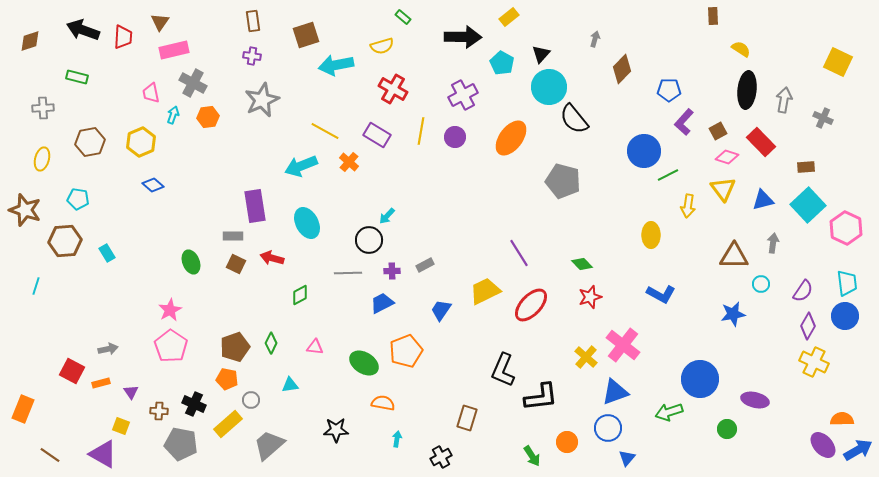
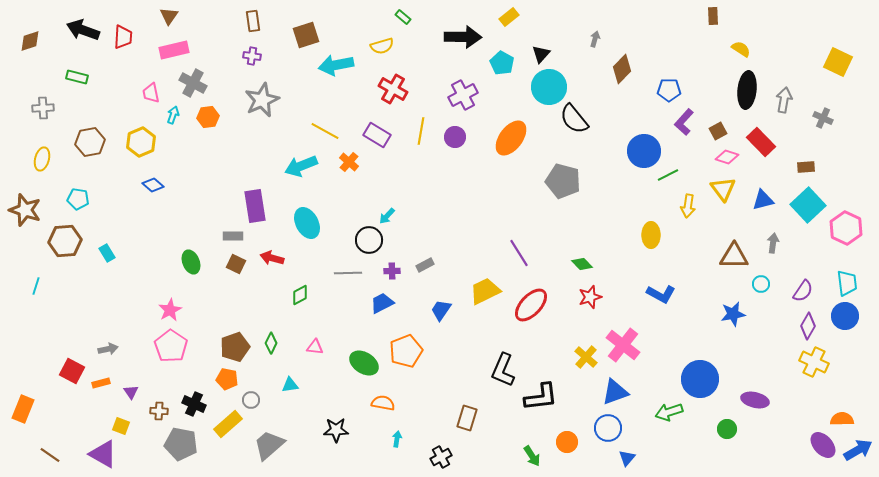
brown triangle at (160, 22): moved 9 px right, 6 px up
